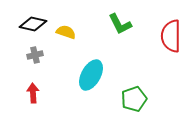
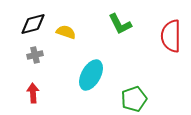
black diamond: rotated 28 degrees counterclockwise
